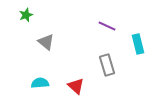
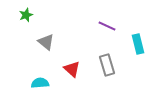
red triangle: moved 4 px left, 17 px up
